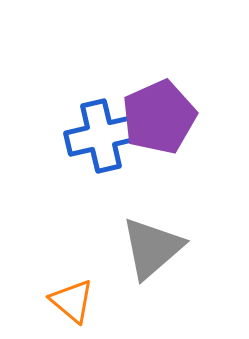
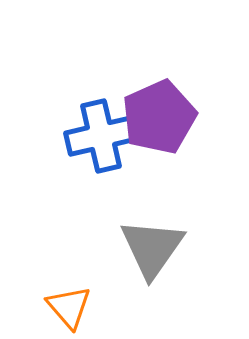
gray triangle: rotated 14 degrees counterclockwise
orange triangle: moved 3 px left, 6 px down; rotated 9 degrees clockwise
